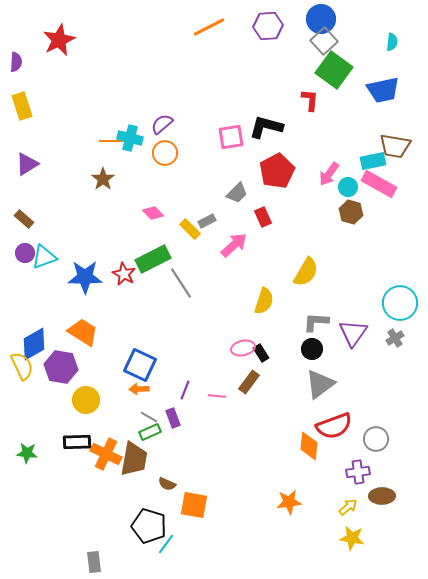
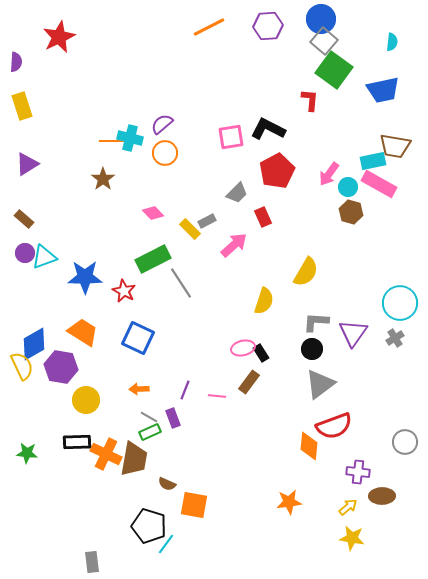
red star at (59, 40): moved 3 px up
gray square at (324, 41): rotated 8 degrees counterclockwise
black L-shape at (266, 127): moved 2 px right, 2 px down; rotated 12 degrees clockwise
red star at (124, 274): moved 17 px down
blue square at (140, 365): moved 2 px left, 27 px up
gray circle at (376, 439): moved 29 px right, 3 px down
purple cross at (358, 472): rotated 15 degrees clockwise
gray rectangle at (94, 562): moved 2 px left
